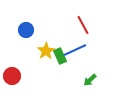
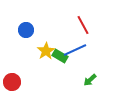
green rectangle: rotated 35 degrees counterclockwise
red circle: moved 6 px down
